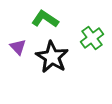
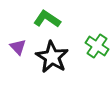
green L-shape: moved 2 px right
green cross: moved 5 px right, 8 px down; rotated 20 degrees counterclockwise
